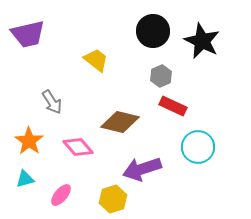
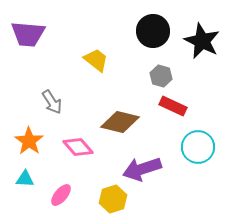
purple trapezoid: rotated 18 degrees clockwise
gray hexagon: rotated 20 degrees counterclockwise
cyan triangle: rotated 18 degrees clockwise
